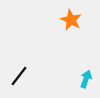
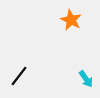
cyan arrow: rotated 126 degrees clockwise
